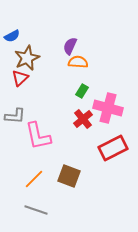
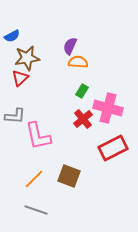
brown star: rotated 15 degrees clockwise
